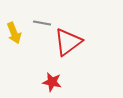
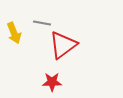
red triangle: moved 5 px left, 3 px down
red star: rotated 12 degrees counterclockwise
